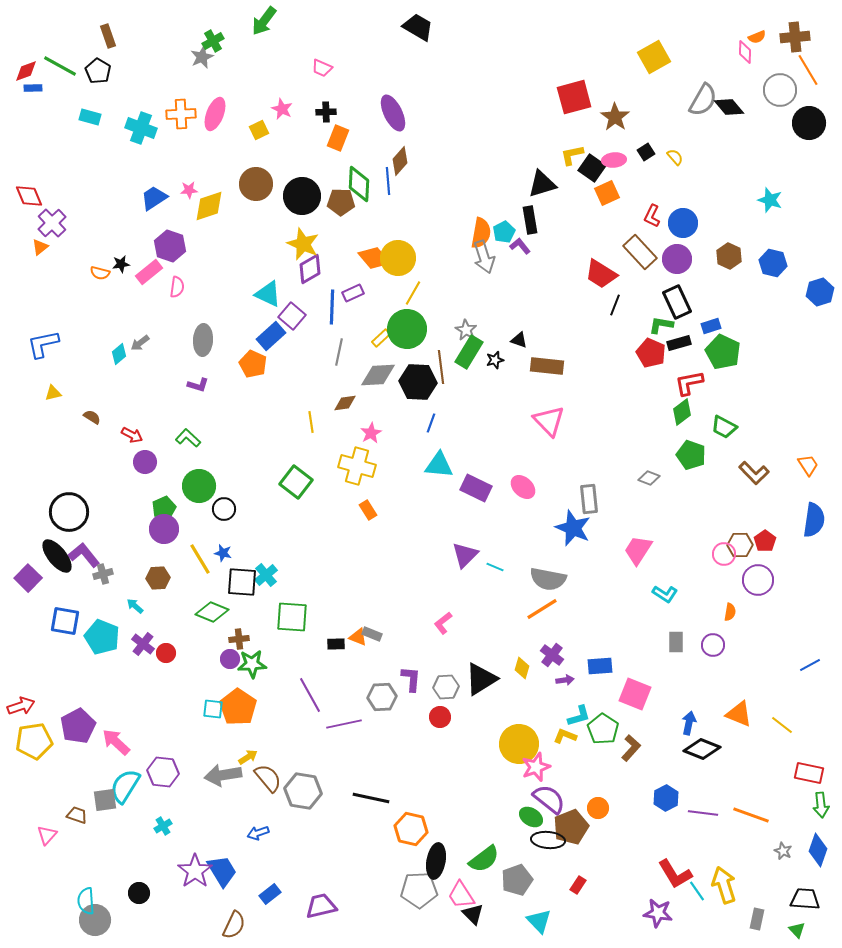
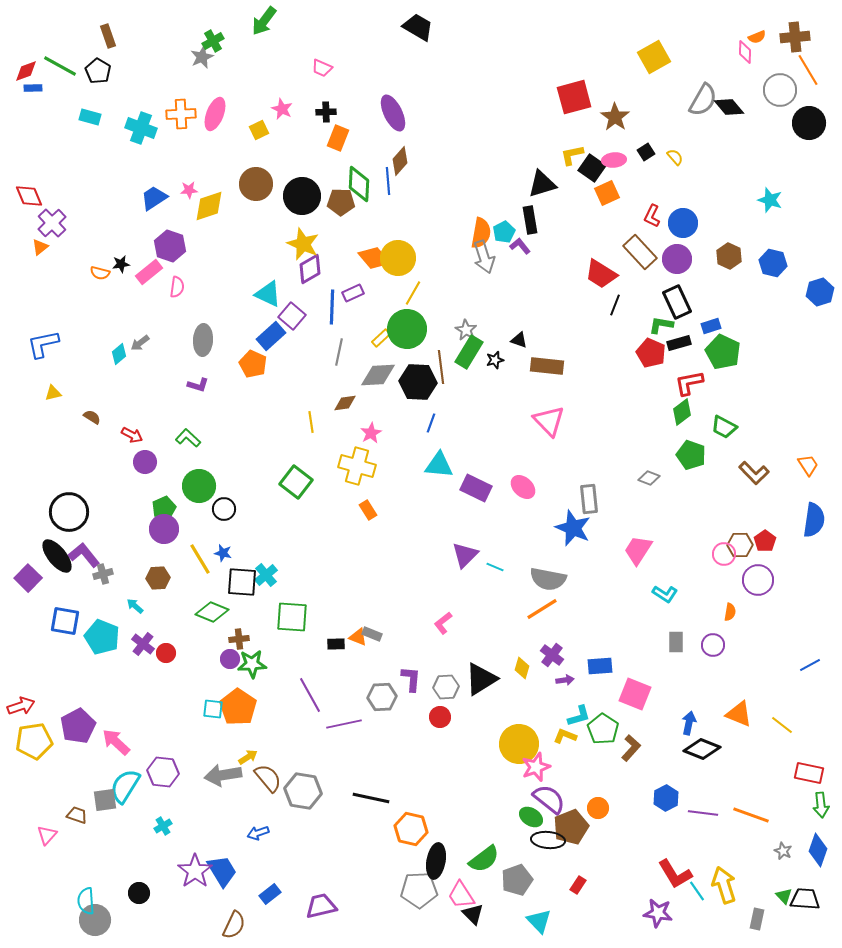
green triangle at (797, 930): moved 13 px left, 34 px up
